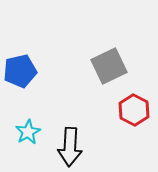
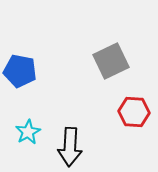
gray square: moved 2 px right, 5 px up
blue pentagon: rotated 24 degrees clockwise
red hexagon: moved 2 px down; rotated 24 degrees counterclockwise
